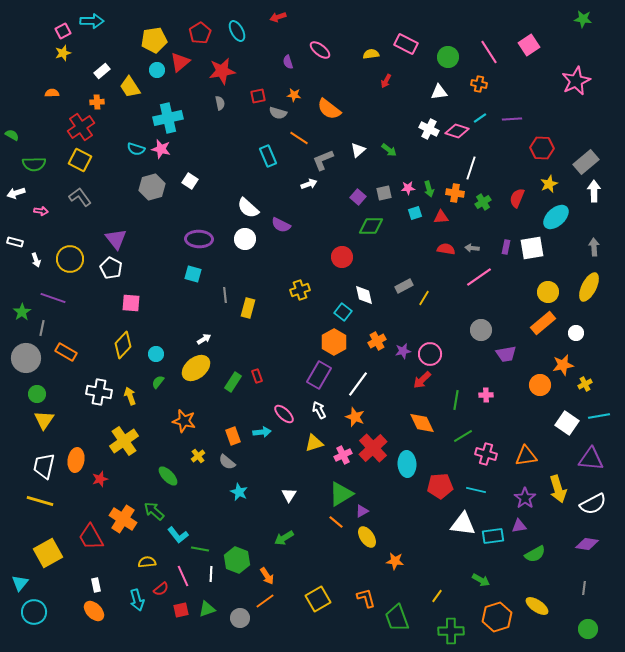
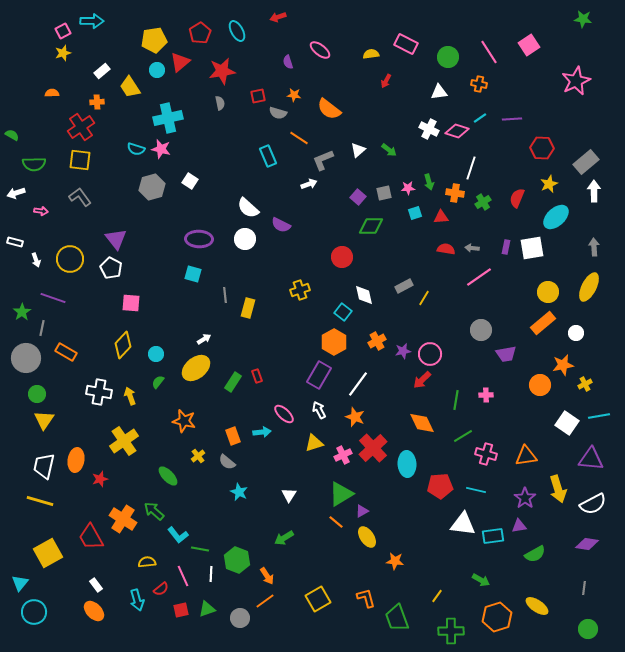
yellow square at (80, 160): rotated 20 degrees counterclockwise
green arrow at (429, 189): moved 7 px up
white rectangle at (96, 585): rotated 24 degrees counterclockwise
